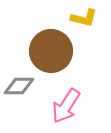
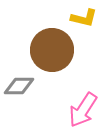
brown circle: moved 1 px right, 1 px up
pink arrow: moved 17 px right, 4 px down
